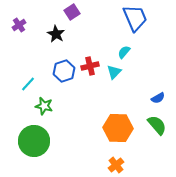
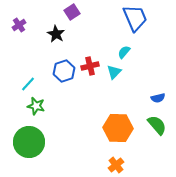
blue semicircle: rotated 16 degrees clockwise
green star: moved 8 px left
green circle: moved 5 px left, 1 px down
